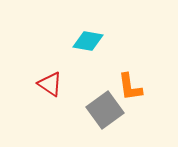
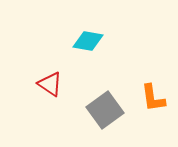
orange L-shape: moved 23 px right, 11 px down
